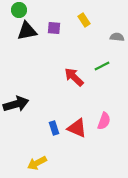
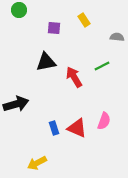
black triangle: moved 19 px right, 31 px down
red arrow: rotated 15 degrees clockwise
